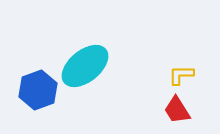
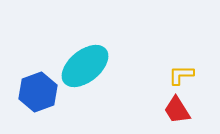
blue hexagon: moved 2 px down
